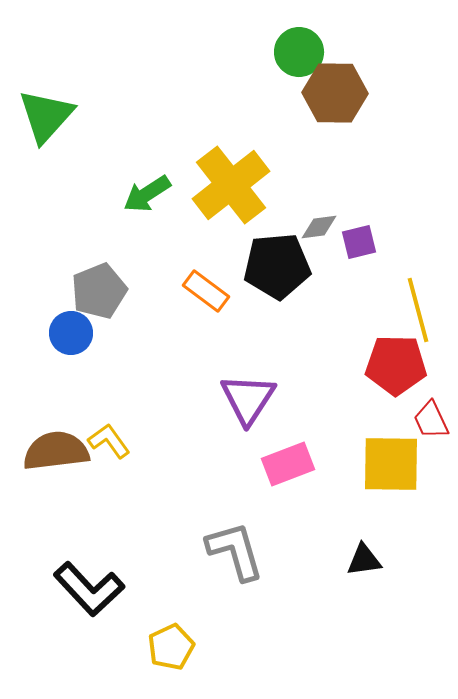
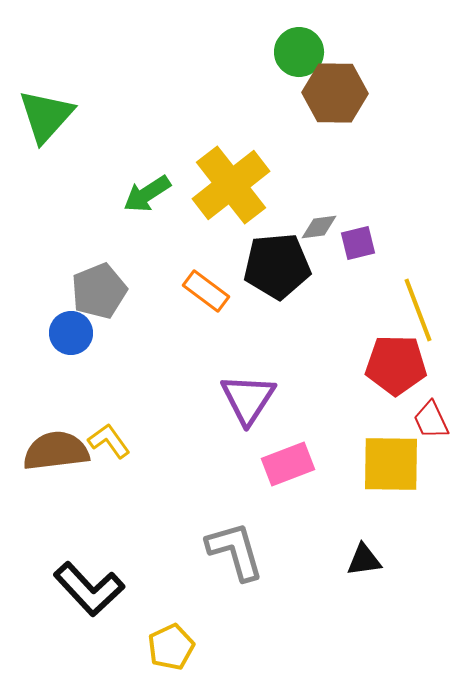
purple square: moved 1 px left, 1 px down
yellow line: rotated 6 degrees counterclockwise
